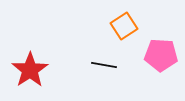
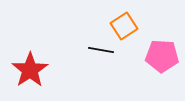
pink pentagon: moved 1 px right, 1 px down
black line: moved 3 px left, 15 px up
